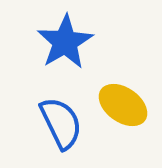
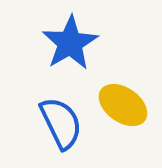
blue star: moved 5 px right, 1 px down
